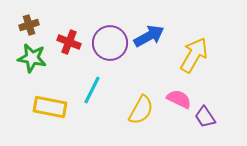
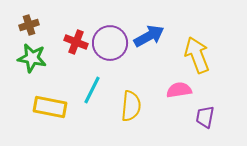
red cross: moved 7 px right
yellow arrow: moved 3 px right; rotated 51 degrees counterclockwise
pink semicircle: moved 9 px up; rotated 35 degrees counterclockwise
yellow semicircle: moved 10 px left, 4 px up; rotated 24 degrees counterclockwise
purple trapezoid: rotated 45 degrees clockwise
